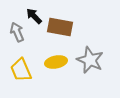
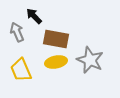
brown rectangle: moved 4 px left, 12 px down
